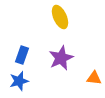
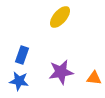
yellow ellipse: rotated 65 degrees clockwise
purple star: moved 14 px down; rotated 15 degrees clockwise
blue star: rotated 24 degrees clockwise
